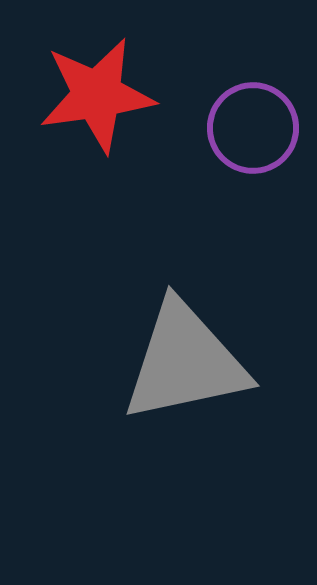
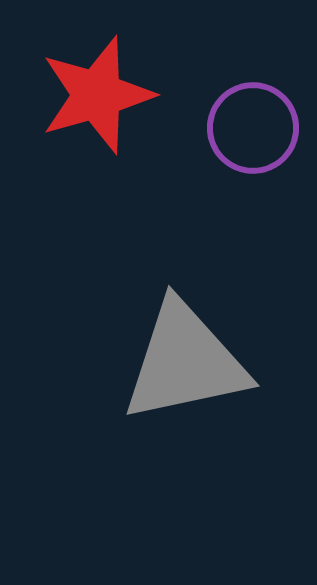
red star: rotated 8 degrees counterclockwise
